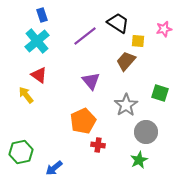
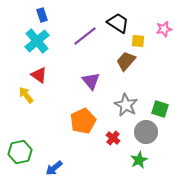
green square: moved 16 px down
gray star: rotated 10 degrees counterclockwise
red cross: moved 15 px right, 7 px up; rotated 32 degrees clockwise
green hexagon: moved 1 px left
